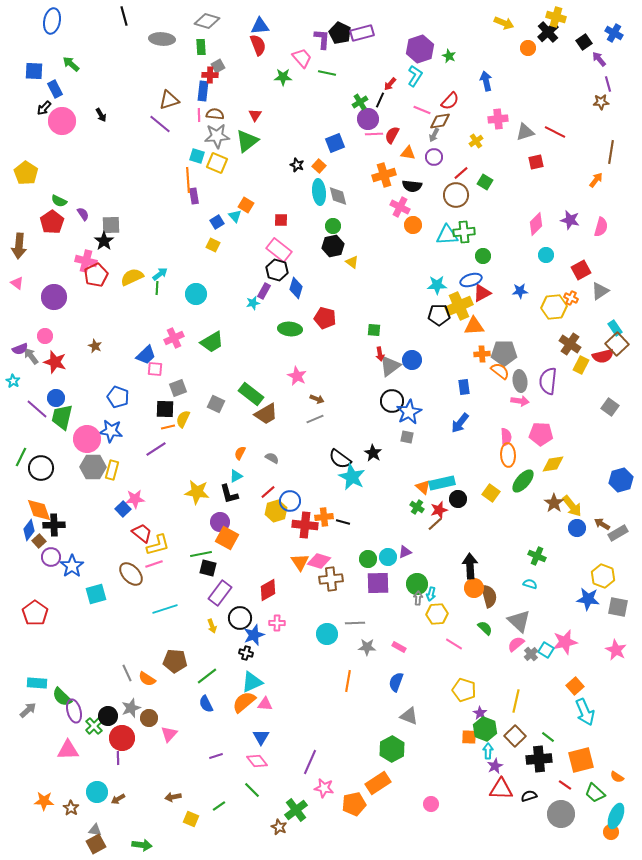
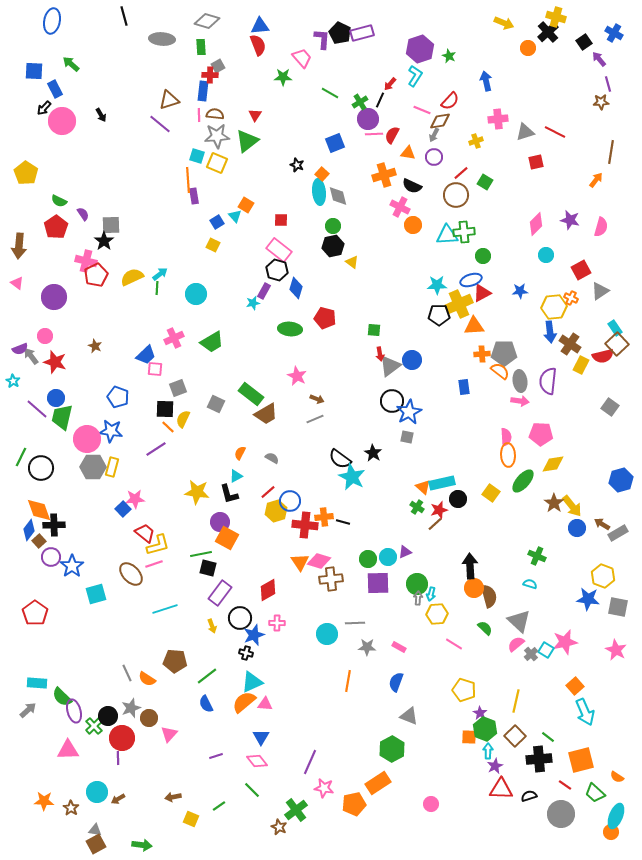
green line at (327, 73): moved 3 px right, 20 px down; rotated 18 degrees clockwise
yellow cross at (476, 141): rotated 16 degrees clockwise
orange square at (319, 166): moved 3 px right, 8 px down
black semicircle at (412, 186): rotated 18 degrees clockwise
red pentagon at (52, 222): moved 4 px right, 5 px down
yellow cross at (459, 306): moved 2 px up
blue arrow at (460, 423): moved 90 px right, 91 px up; rotated 45 degrees counterclockwise
orange line at (168, 427): rotated 56 degrees clockwise
yellow rectangle at (112, 470): moved 3 px up
red trapezoid at (142, 533): moved 3 px right
